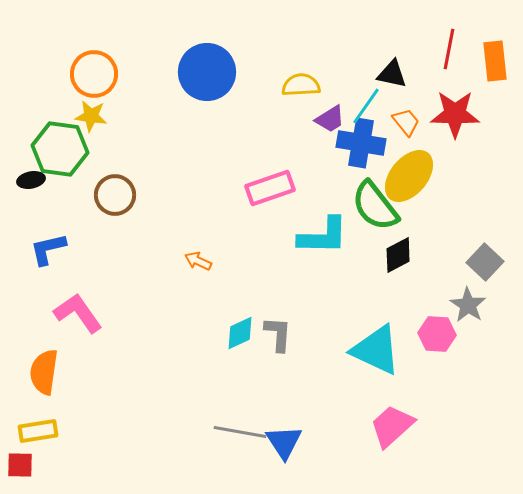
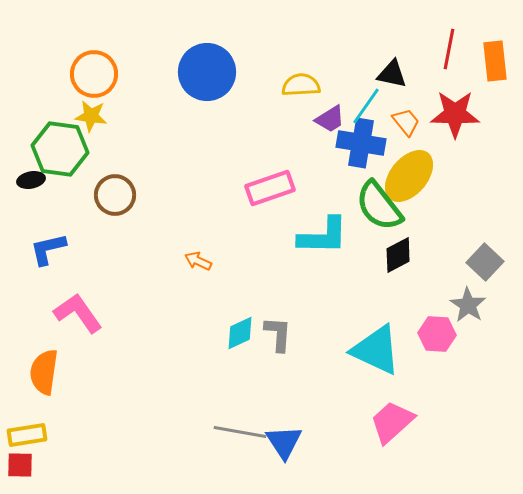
green semicircle: moved 4 px right
pink trapezoid: moved 4 px up
yellow rectangle: moved 11 px left, 4 px down
